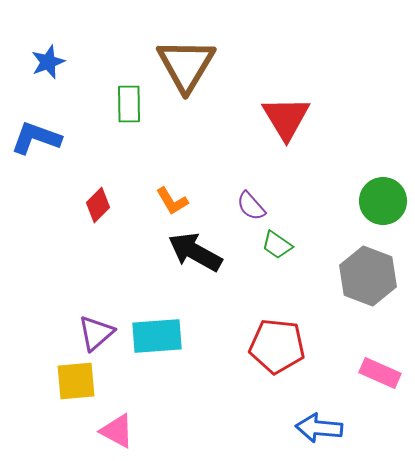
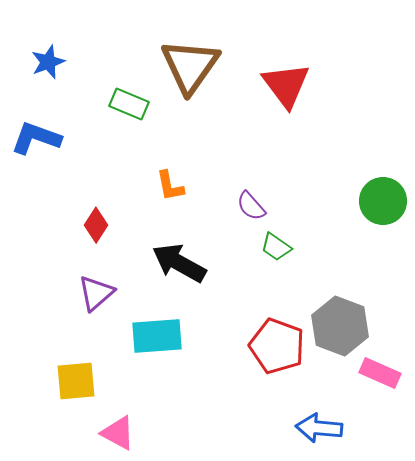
brown triangle: moved 4 px right, 1 px down; rotated 4 degrees clockwise
green rectangle: rotated 66 degrees counterclockwise
red triangle: moved 33 px up; rotated 6 degrees counterclockwise
orange L-shape: moved 2 px left, 15 px up; rotated 20 degrees clockwise
red diamond: moved 2 px left, 20 px down; rotated 12 degrees counterclockwise
green trapezoid: moved 1 px left, 2 px down
black arrow: moved 16 px left, 11 px down
gray hexagon: moved 28 px left, 50 px down
purple triangle: moved 40 px up
red pentagon: rotated 14 degrees clockwise
pink triangle: moved 1 px right, 2 px down
